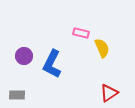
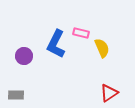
blue L-shape: moved 4 px right, 20 px up
gray rectangle: moved 1 px left
